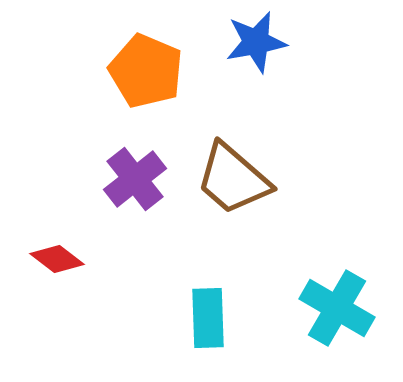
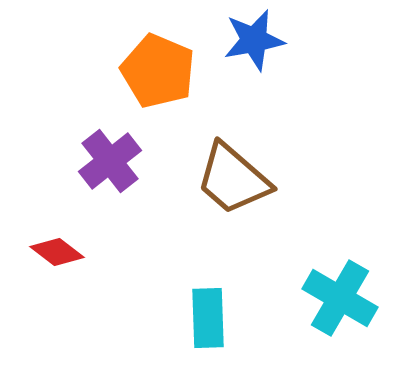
blue star: moved 2 px left, 2 px up
orange pentagon: moved 12 px right
purple cross: moved 25 px left, 18 px up
red diamond: moved 7 px up
cyan cross: moved 3 px right, 10 px up
